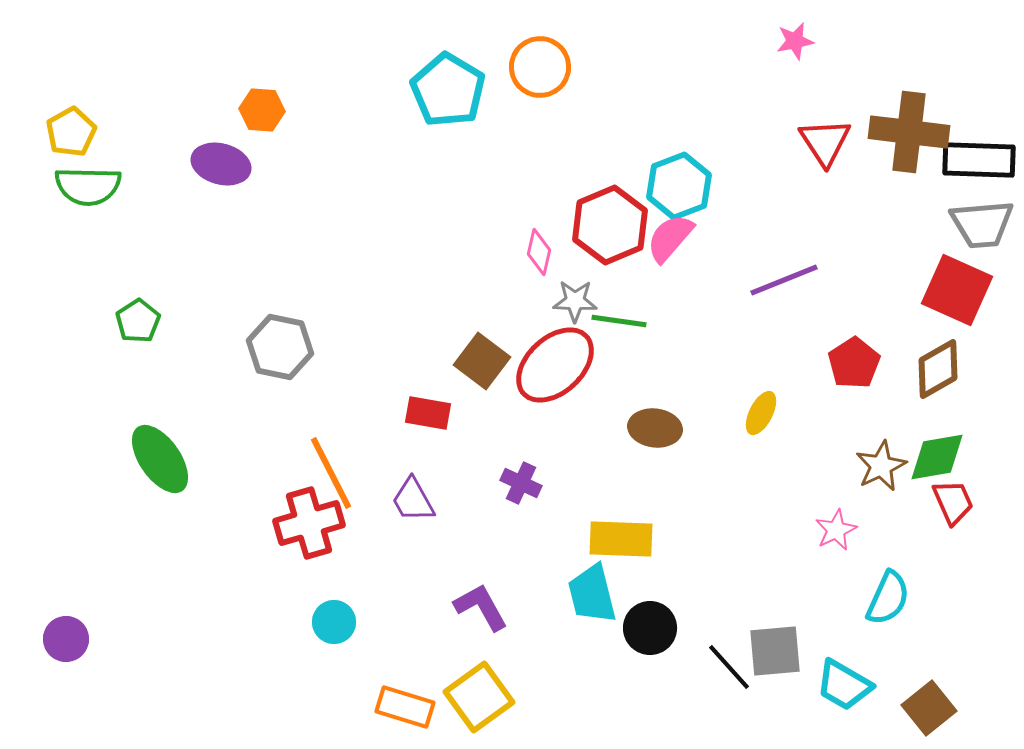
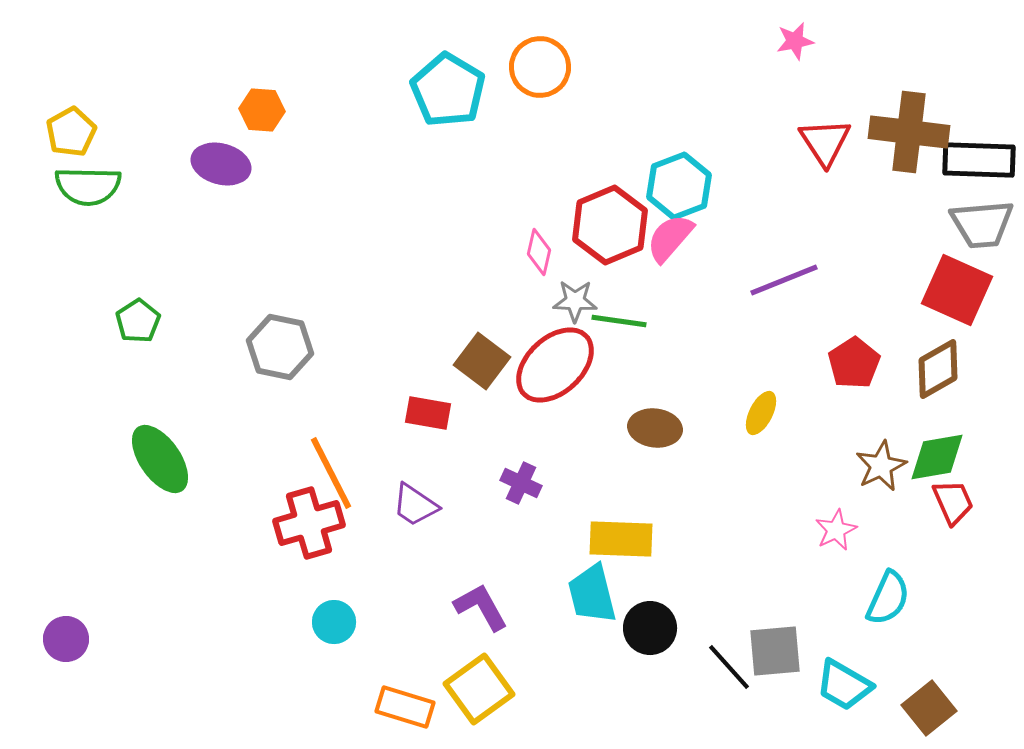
purple trapezoid at (413, 500): moved 2 px right, 5 px down; rotated 27 degrees counterclockwise
yellow square at (479, 697): moved 8 px up
